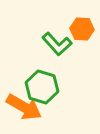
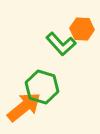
green L-shape: moved 4 px right
orange arrow: rotated 69 degrees counterclockwise
